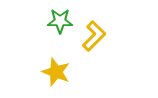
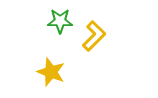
yellow star: moved 5 px left
